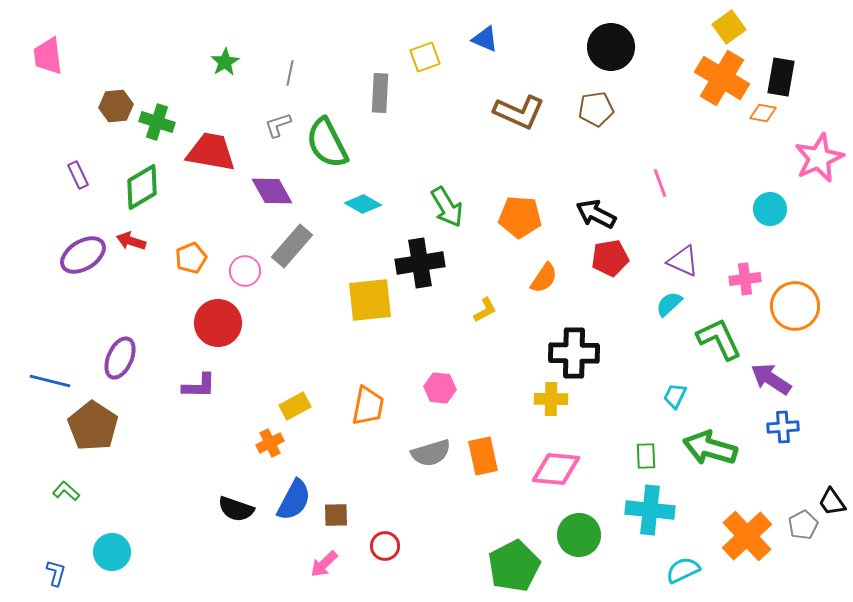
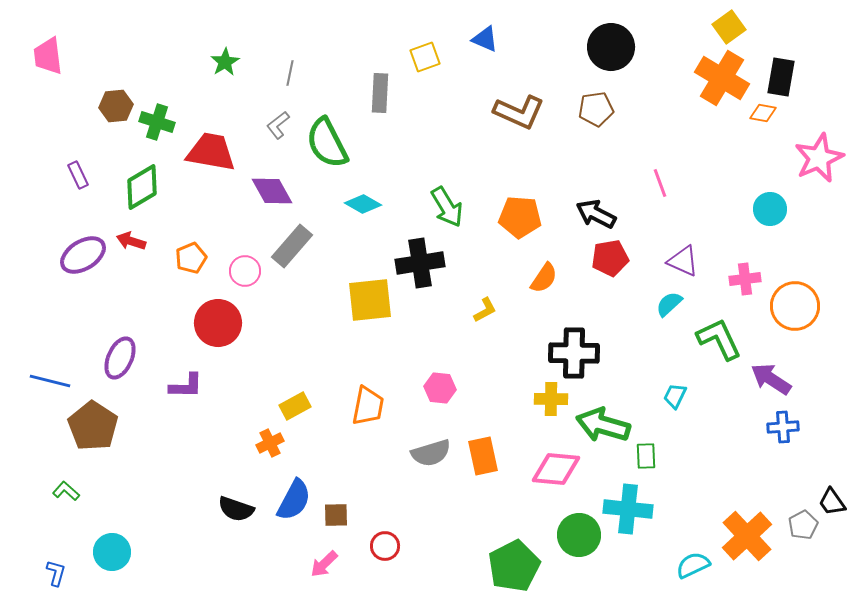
gray L-shape at (278, 125): rotated 20 degrees counterclockwise
purple L-shape at (199, 386): moved 13 px left
green arrow at (710, 448): moved 107 px left, 23 px up
cyan cross at (650, 510): moved 22 px left, 1 px up
cyan semicircle at (683, 570): moved 10 px right, 5 px up
